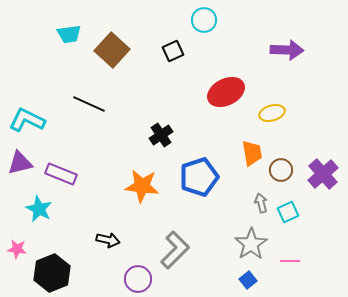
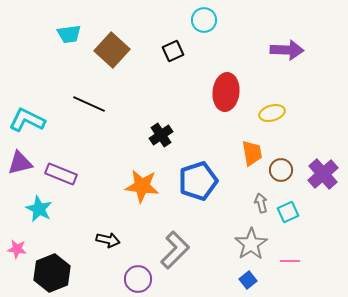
red ellipse: rotated 57 degrees counterclockwise
blue pentagon: moved 1 px left, 4 px down
